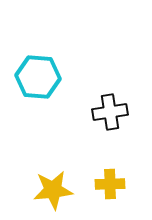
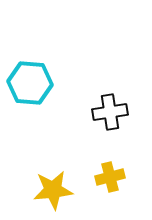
cyan hexagon: moved 8 px left, 6 px down
yellow cross: moved 7 px up; rotated 12 degrees counterclockwise
